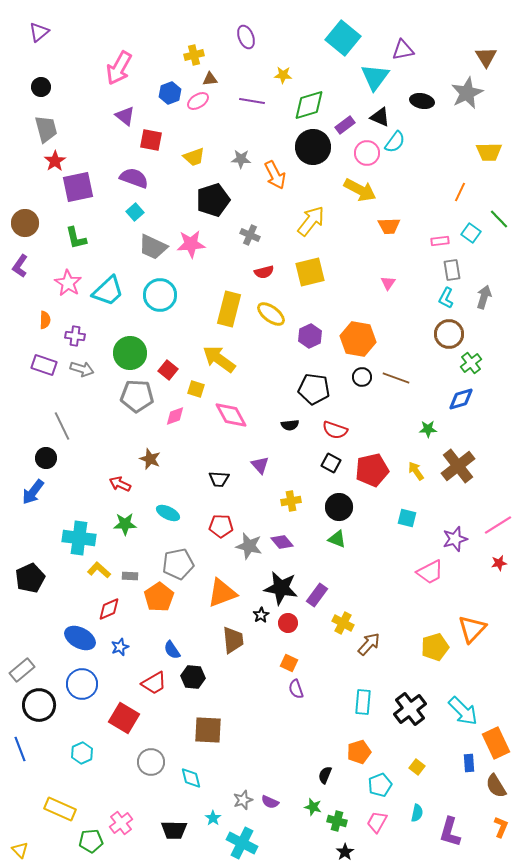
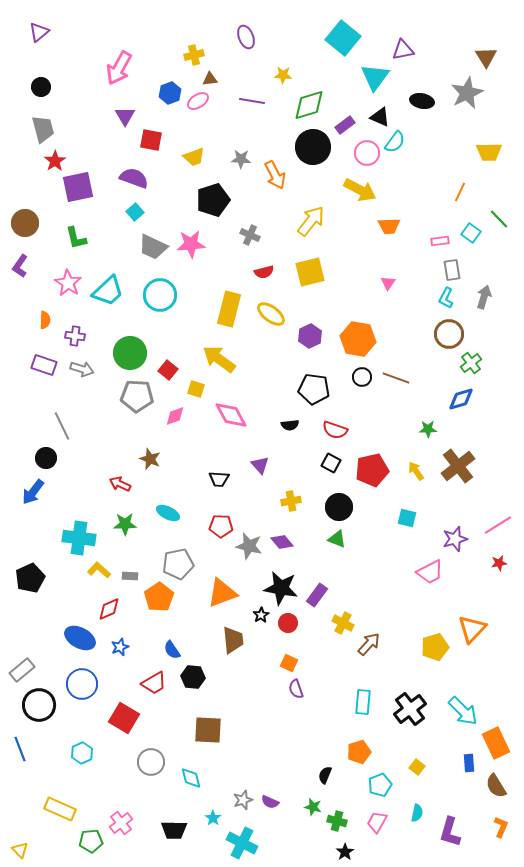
purple triangle at (125, 116): rotated 20 degrees clockwise
gray trapezoid at (46, 129): moved 3 px left
